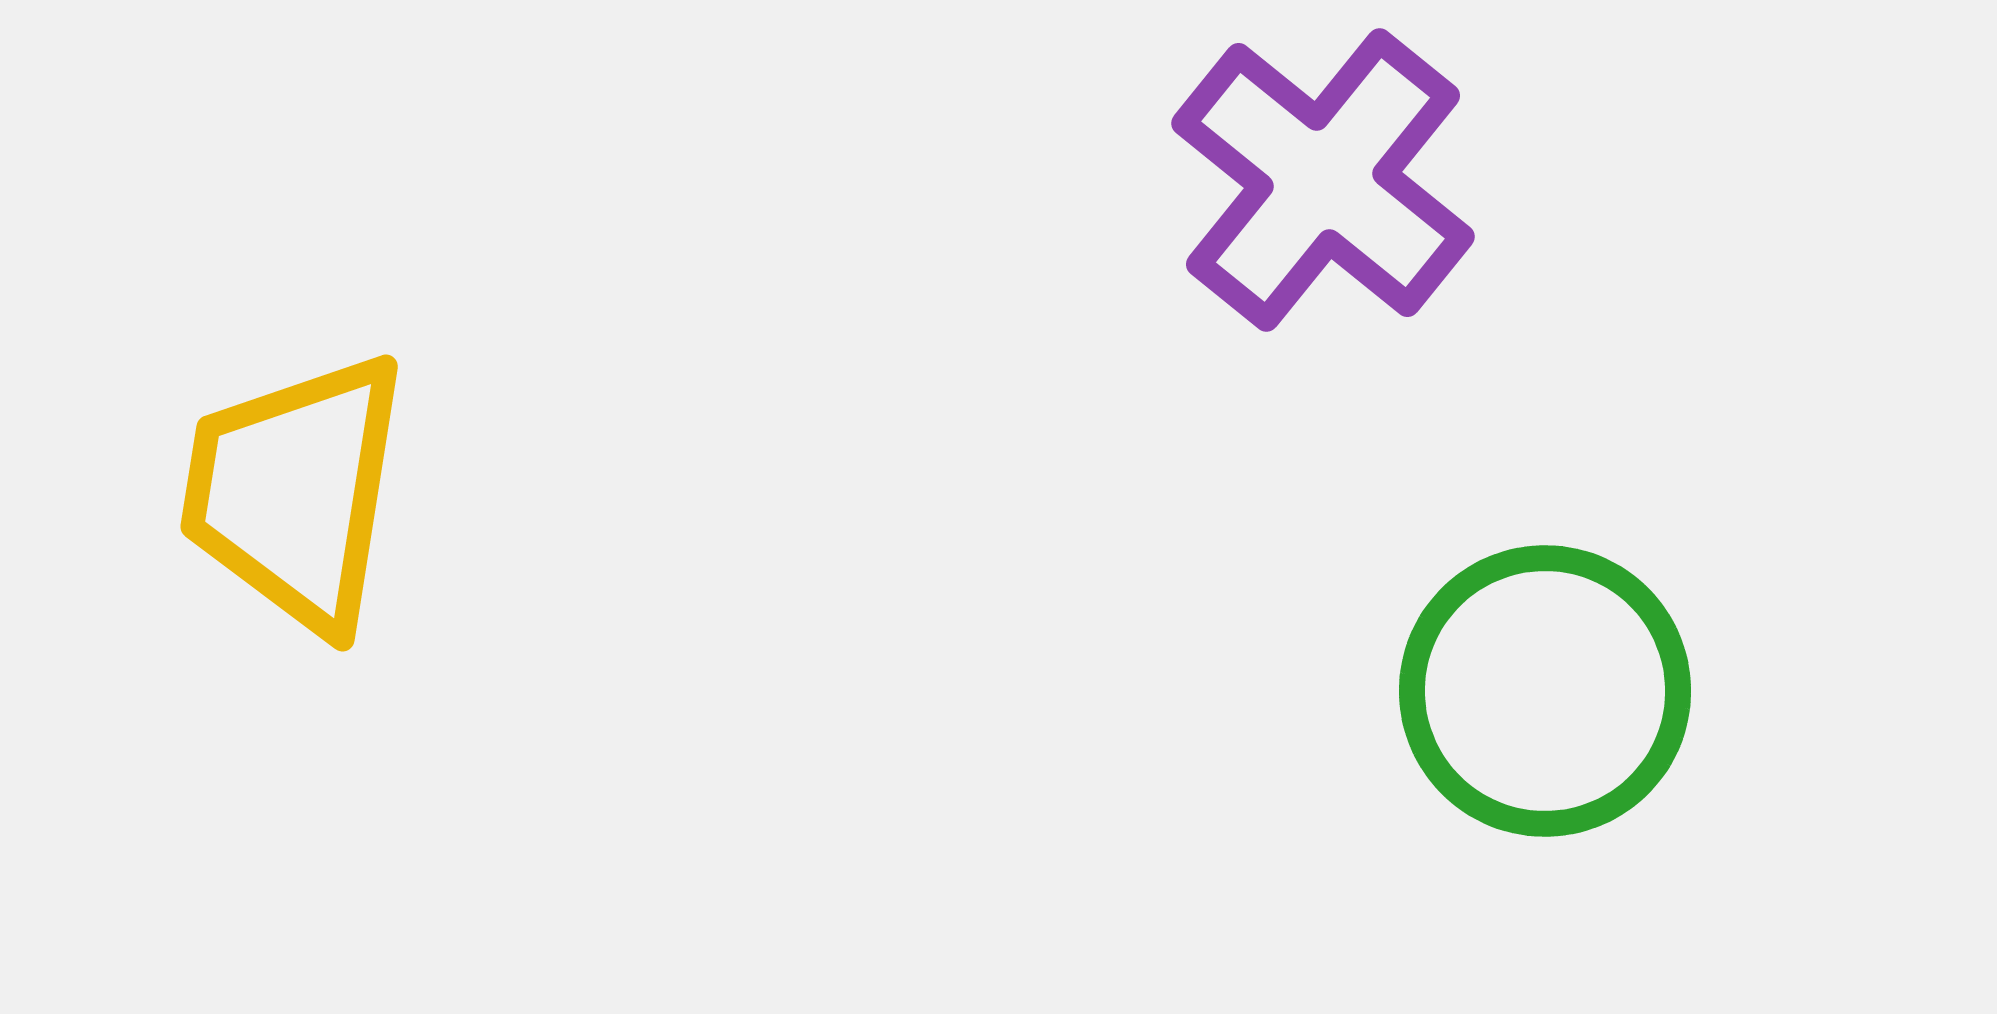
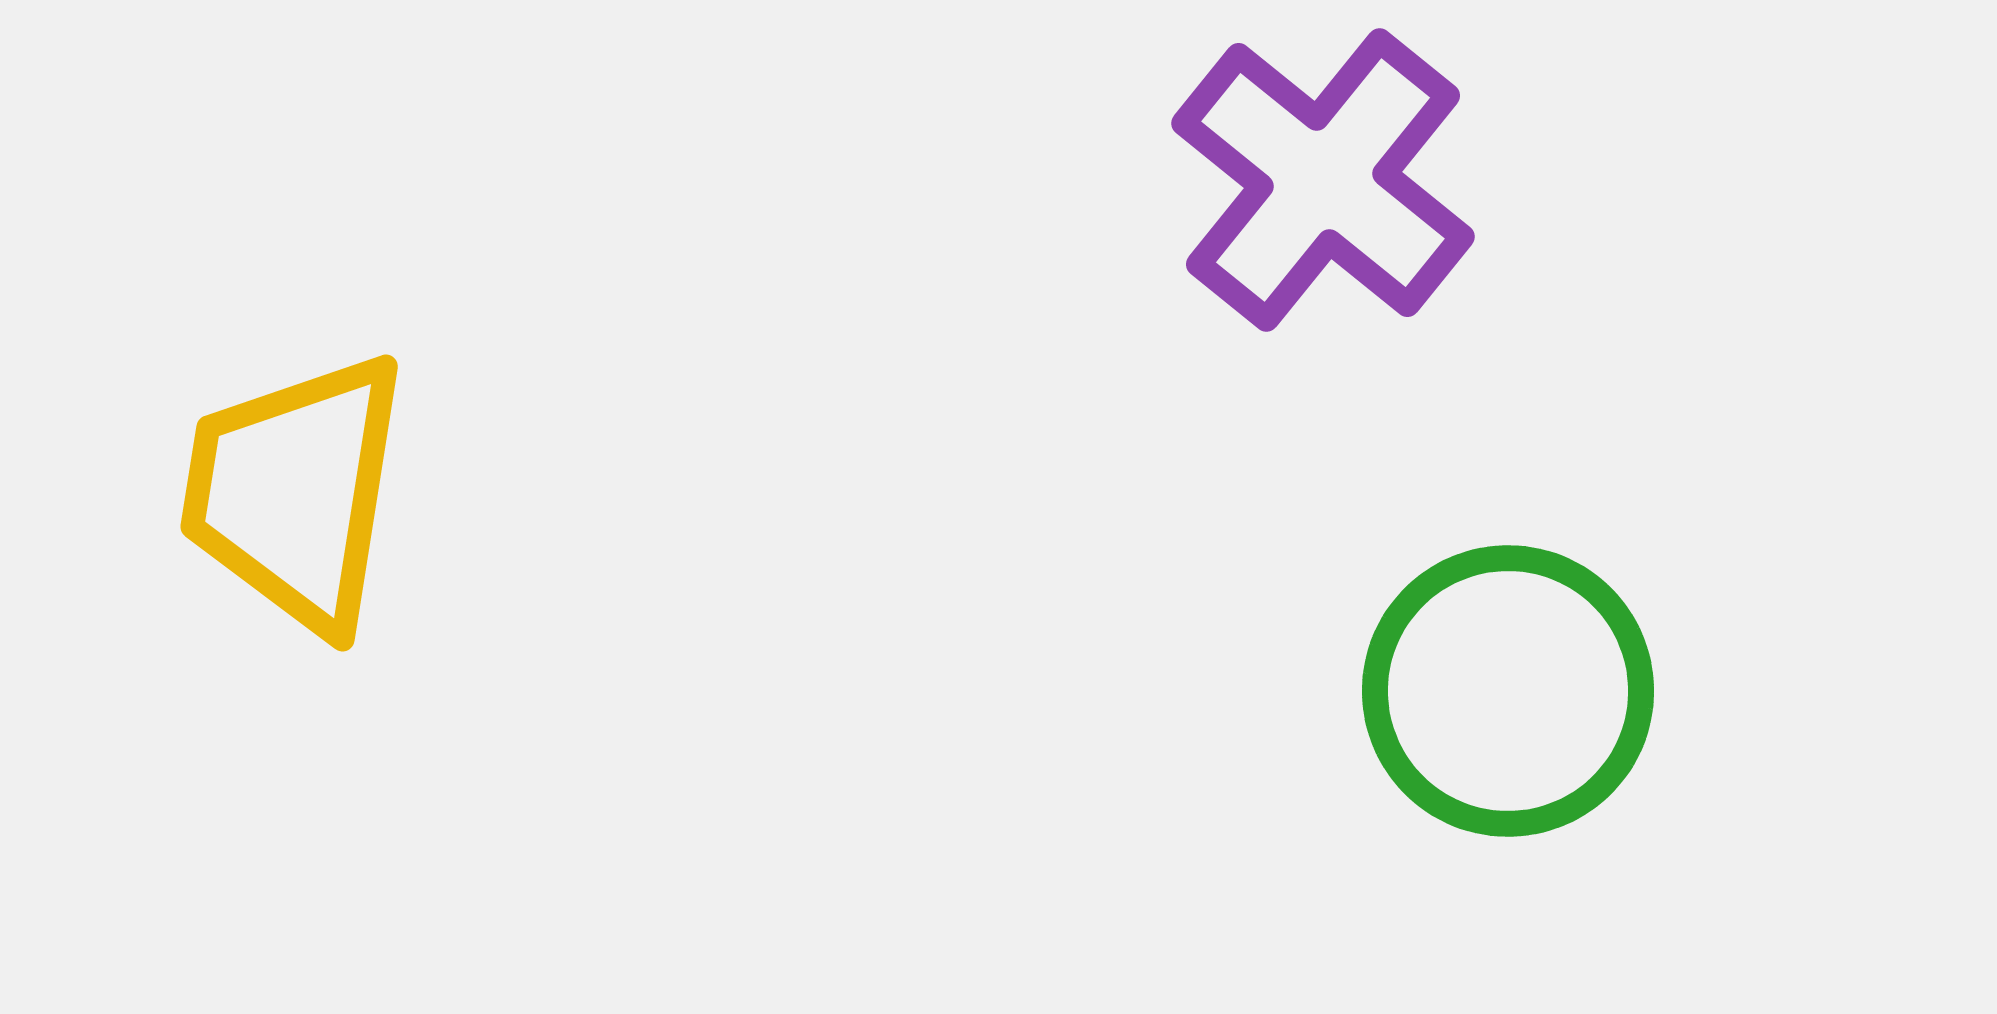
green circle: moved 37 px left
